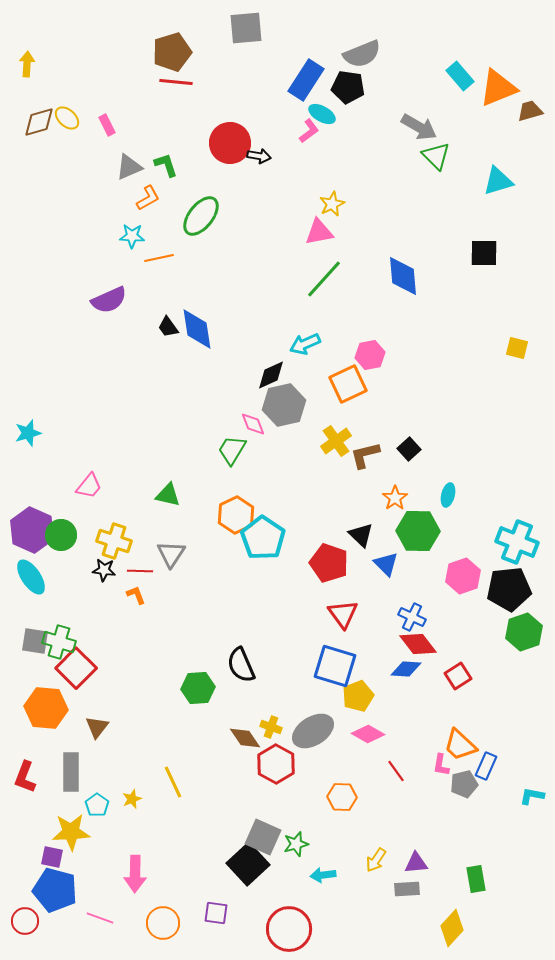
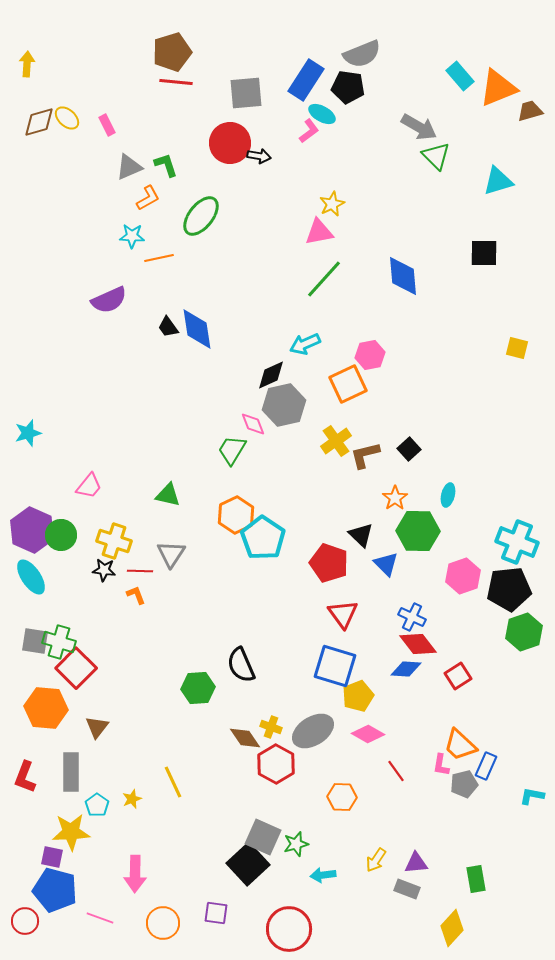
gray square at (246, 28): moved 65 px down
gray rectangle at (407, 889): rotated 25 degrees clockwise
